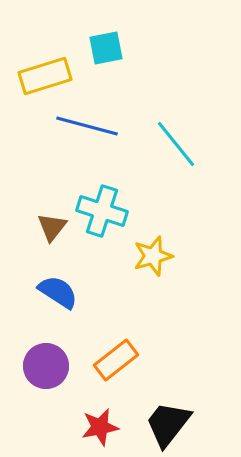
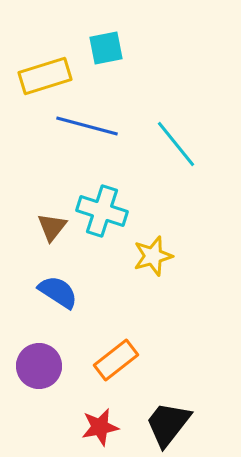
purple circle: moved 7 px left
